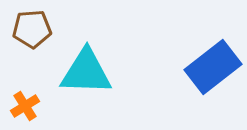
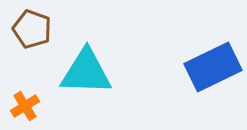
brown pentagon: rotated 24 degrees clockwise
blue rectangle: rotated 12 degrees clockwise
